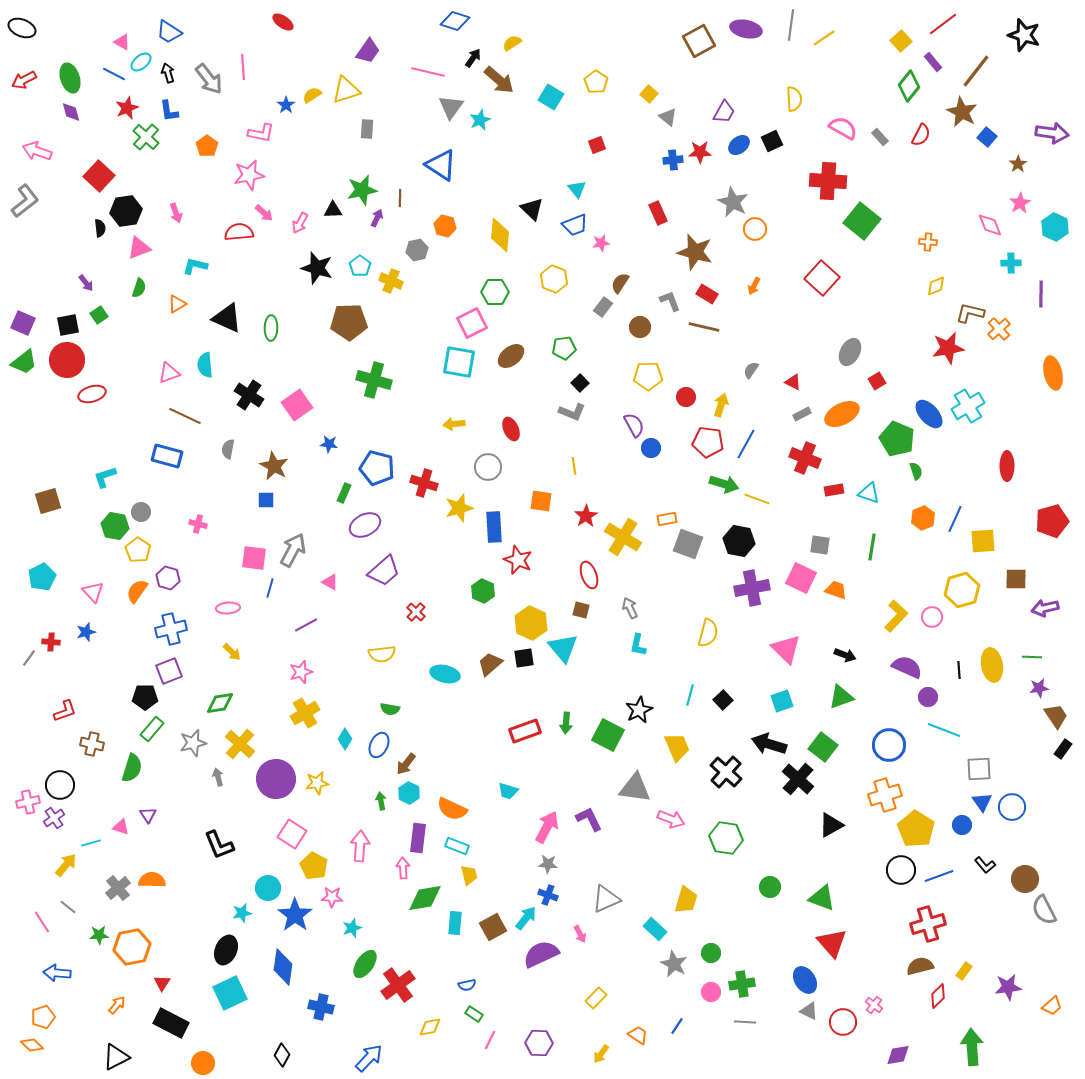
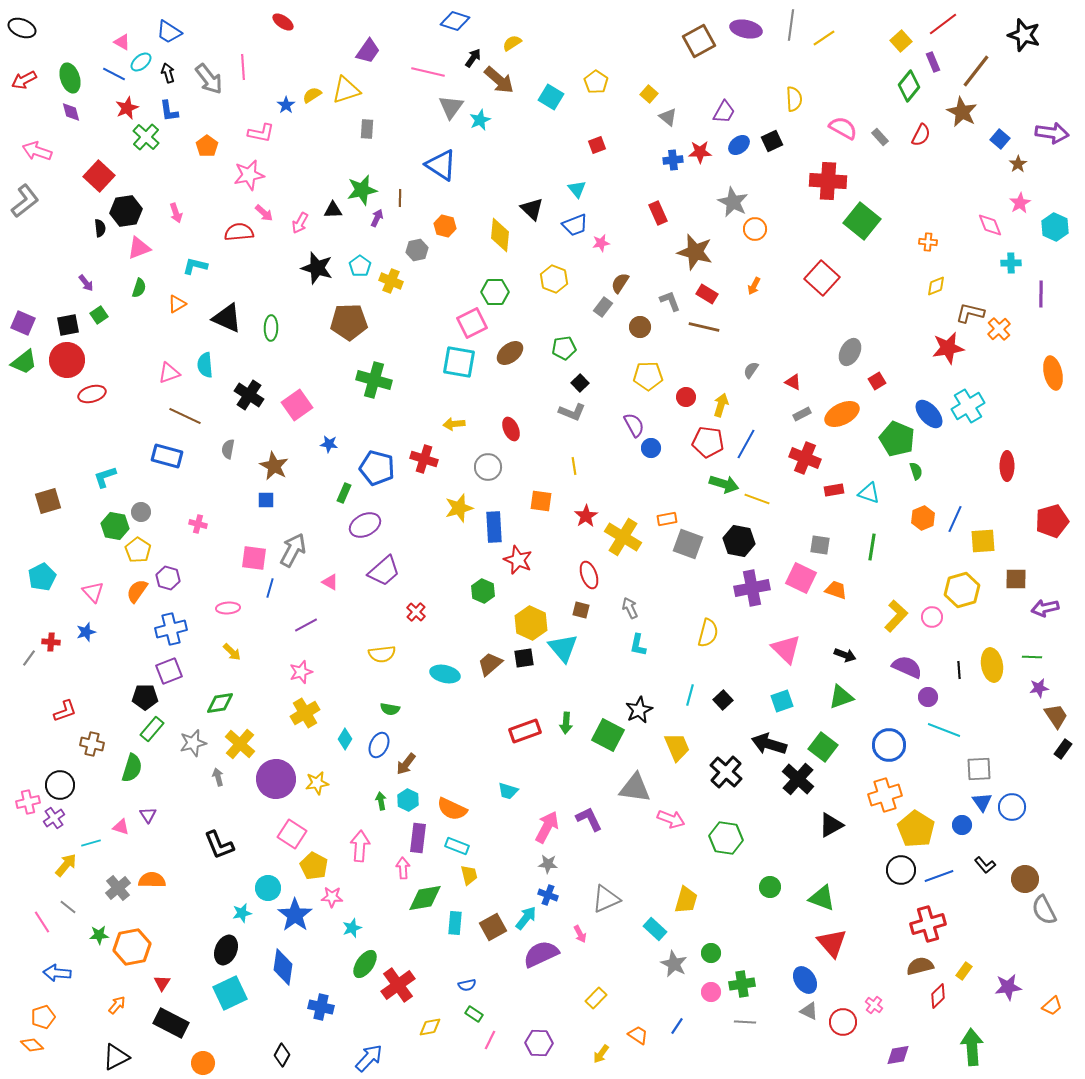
purple rectangle at (933, 62): rotated 18 degrees clockwise
blue square at (987, 137): moved 13 px right, 2 px down
brown ellipse at (511, 356): moved 1 px left, 3 px up
red cross at (424, 483): moved 24 px up
cyan hexagon at (409, 793): moved 1 px left, 7 px down
